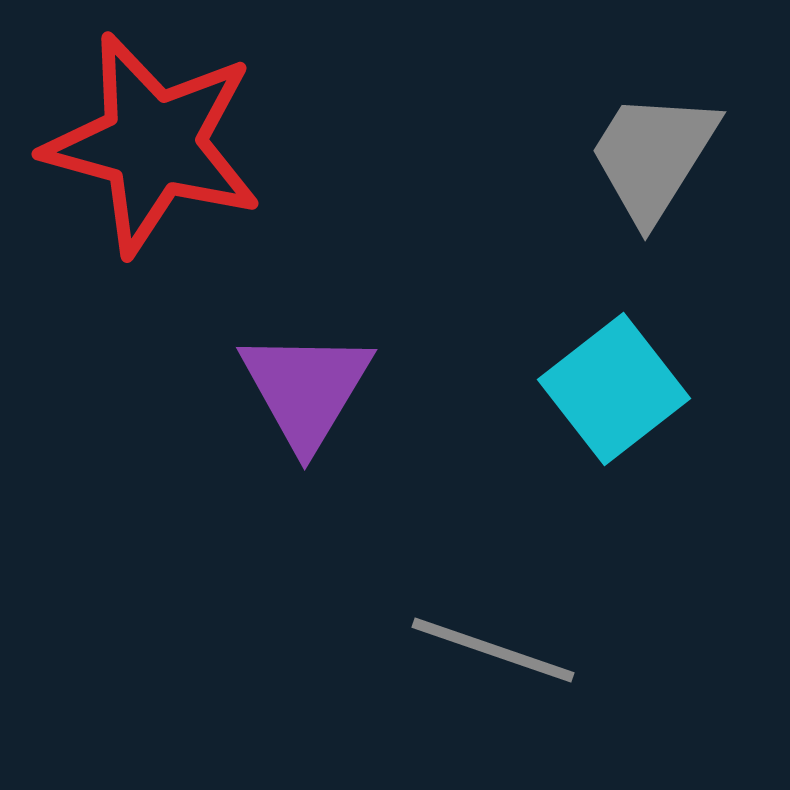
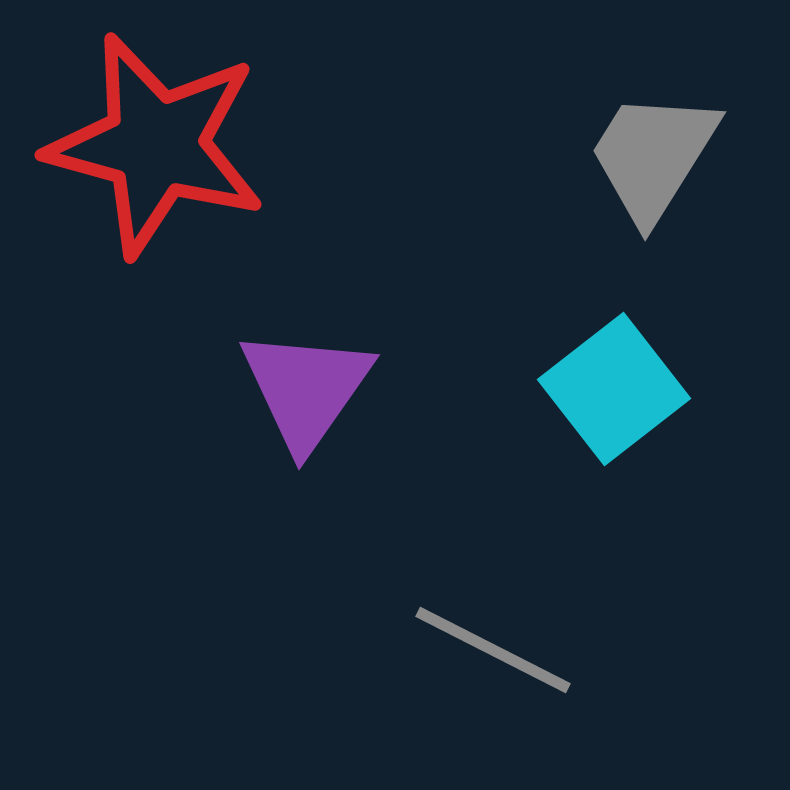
red star: moved 3 px right, 1 px down
purple triangle: rotated 4 degrees clockwise
gray line: rotated 8 degrees clockwise
